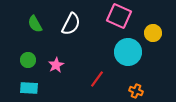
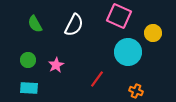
white semicircle: moved 3 px right, 1 px down
